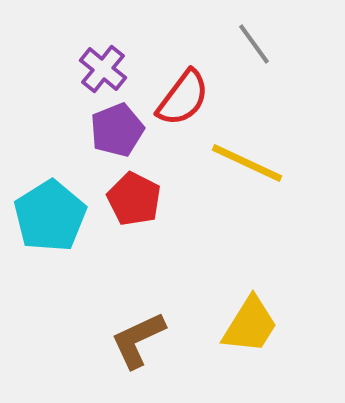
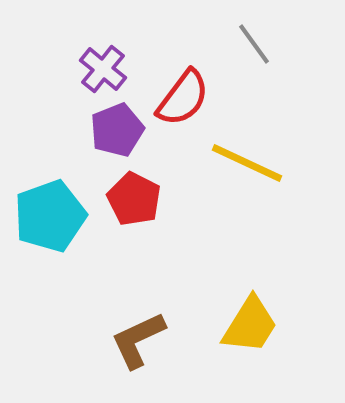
cyan pentagon: rotated 12 degrees clockwise
